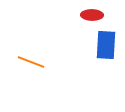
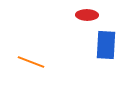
red ellipse: moved 5 px left
